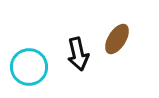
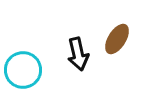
cyan circle: moved 6 px left, 3 px down
